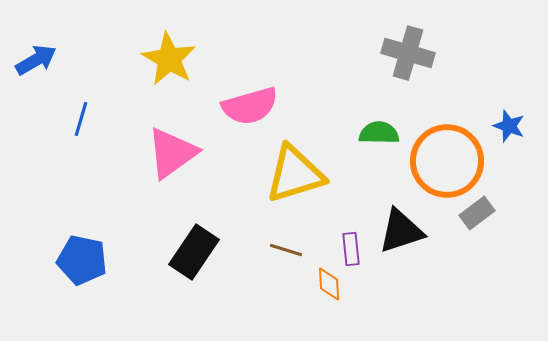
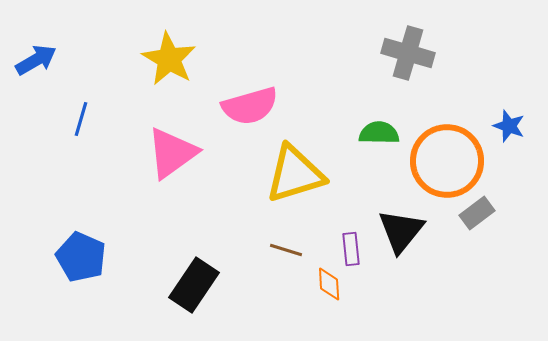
black triangle: rotated 33 degrees counterclockwise
black rectangle: moved 33 px down
blue pentagon: moved 1 px left, 3 px up; rotated 12 degrees clockwise
